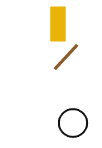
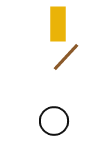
black circle: moved 19 px left, 2 px up
